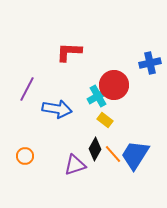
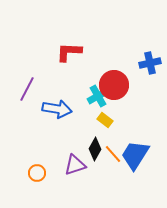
orange circle: moved 12 px right, 17 px down
